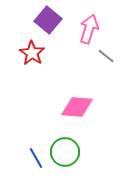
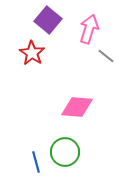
blue line: moved 4 px down; rotated 15 degrees clockwise
